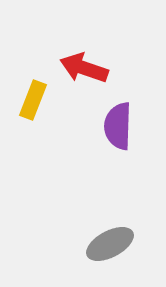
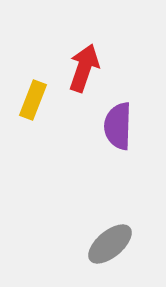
red arrow: rotated 90 degrees clockwise
gray ellipse: rotated 12 degrees counterclockwise
